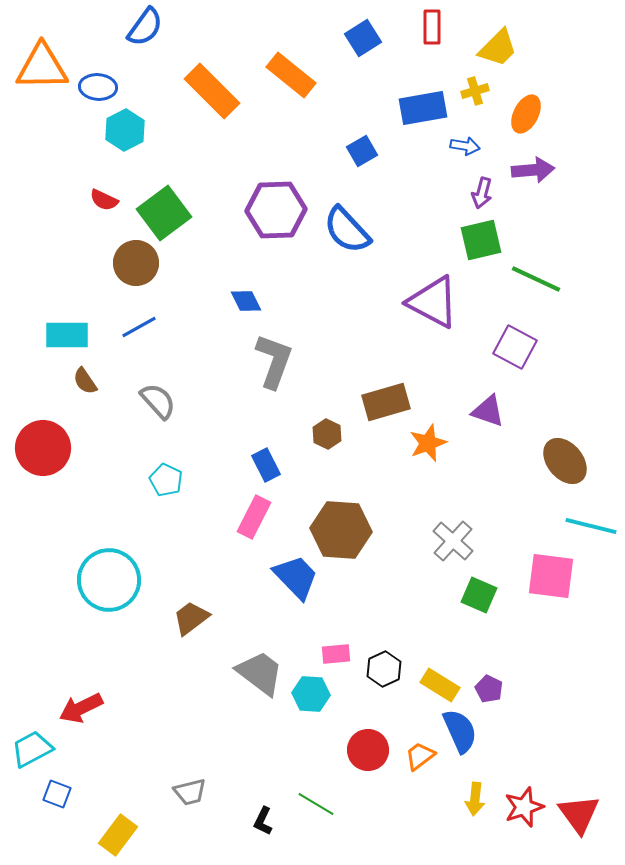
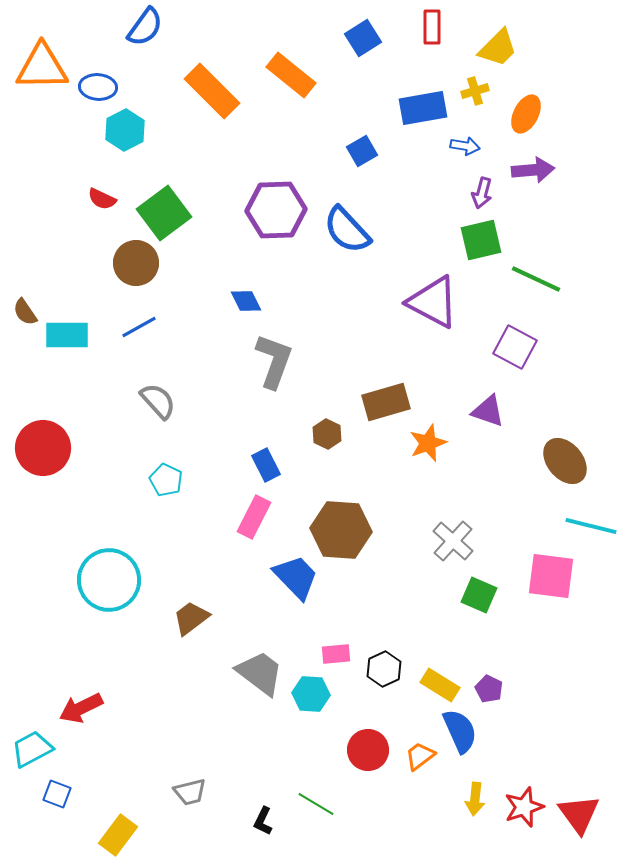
red semicircle at (104, 200): moved 2 px left, 1 px up
brown semicircle at (85, 381): moved 60 px left, 69 px up
